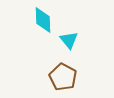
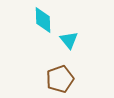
brown pentagon: moved 3 px left, 2 px down; rotated 24 degrees clockwise
